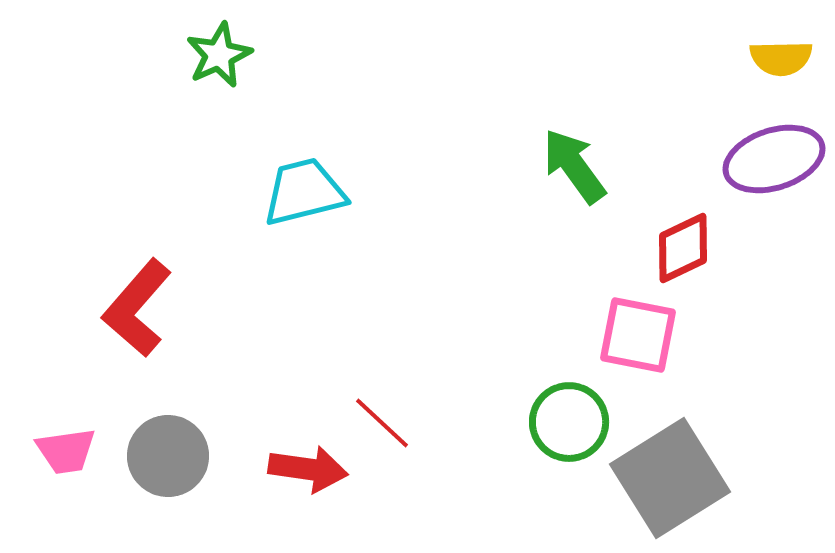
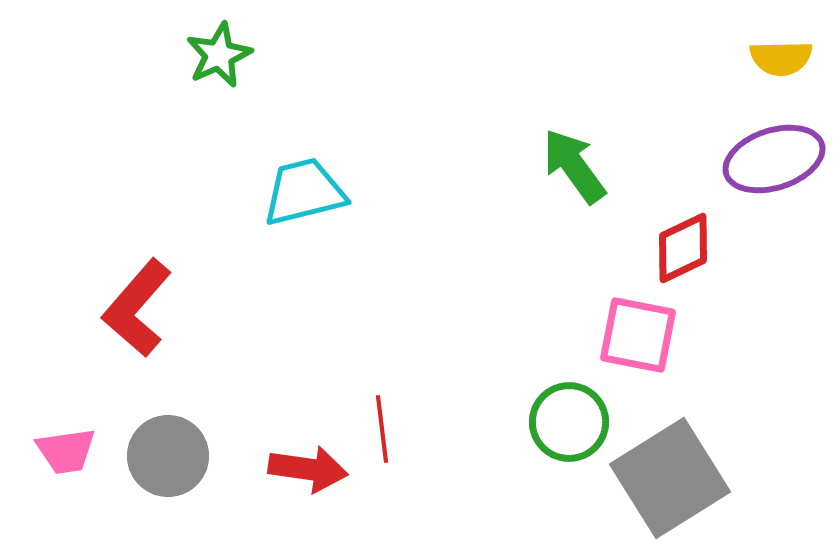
red line: moved 6 px down; rotated 40 degrees clockwise
